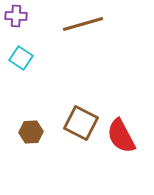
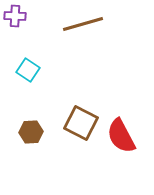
purple cross: moved 1 px left
cyan square: moved 7 px right, 12 px down
